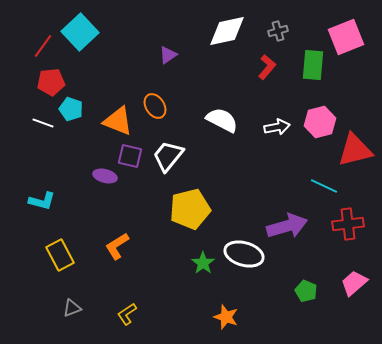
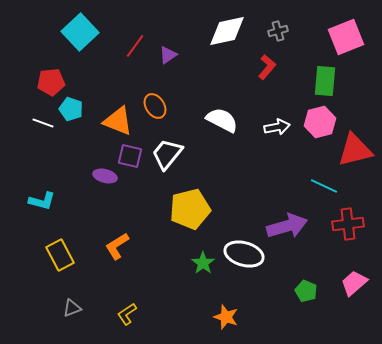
red line: moved 92 px right
green rectangle: moved 12 px right, 16 px down
white trapezoid: moved 1 px left, 2 px up
